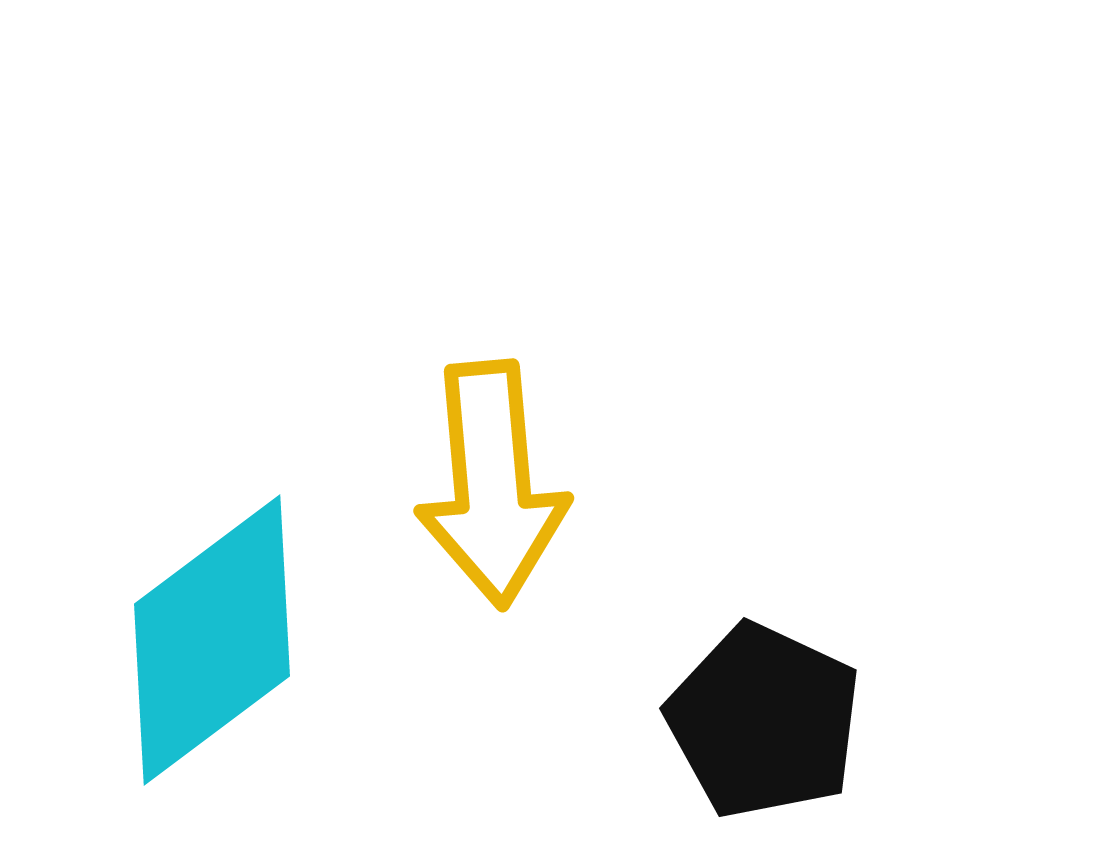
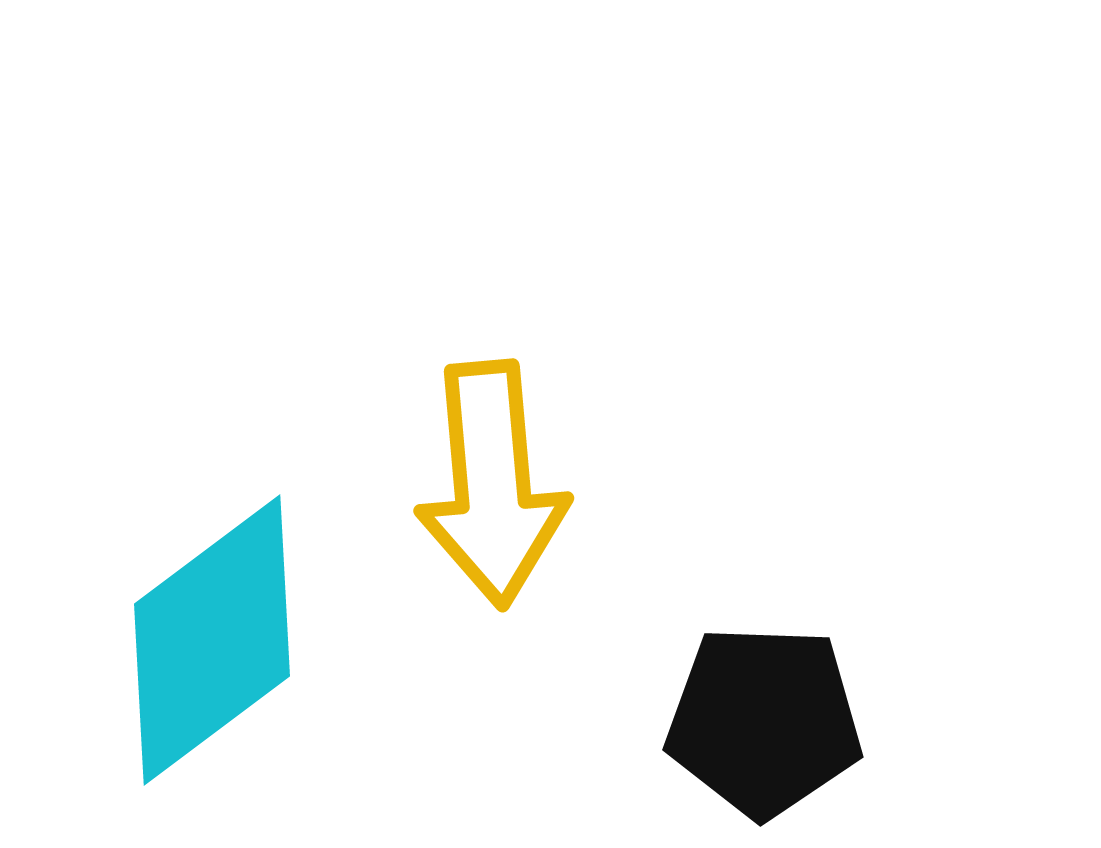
black pentagon: rotated 23 degrees counterclockwise
